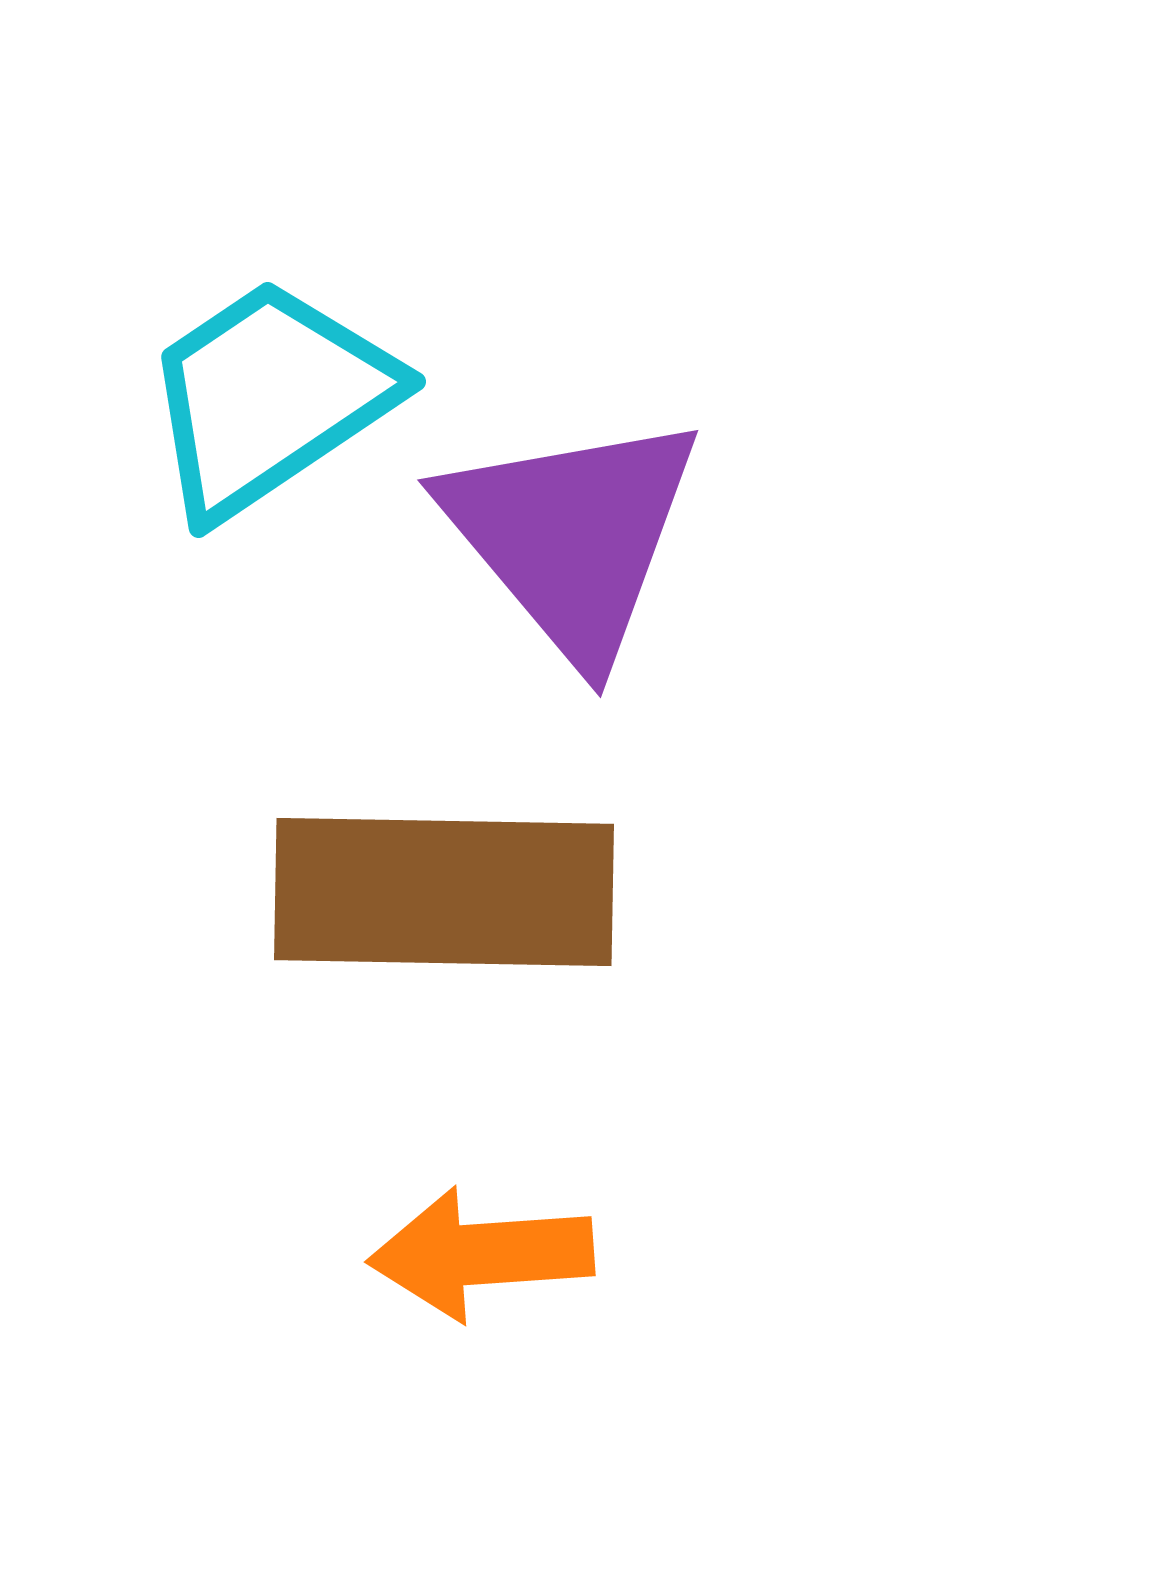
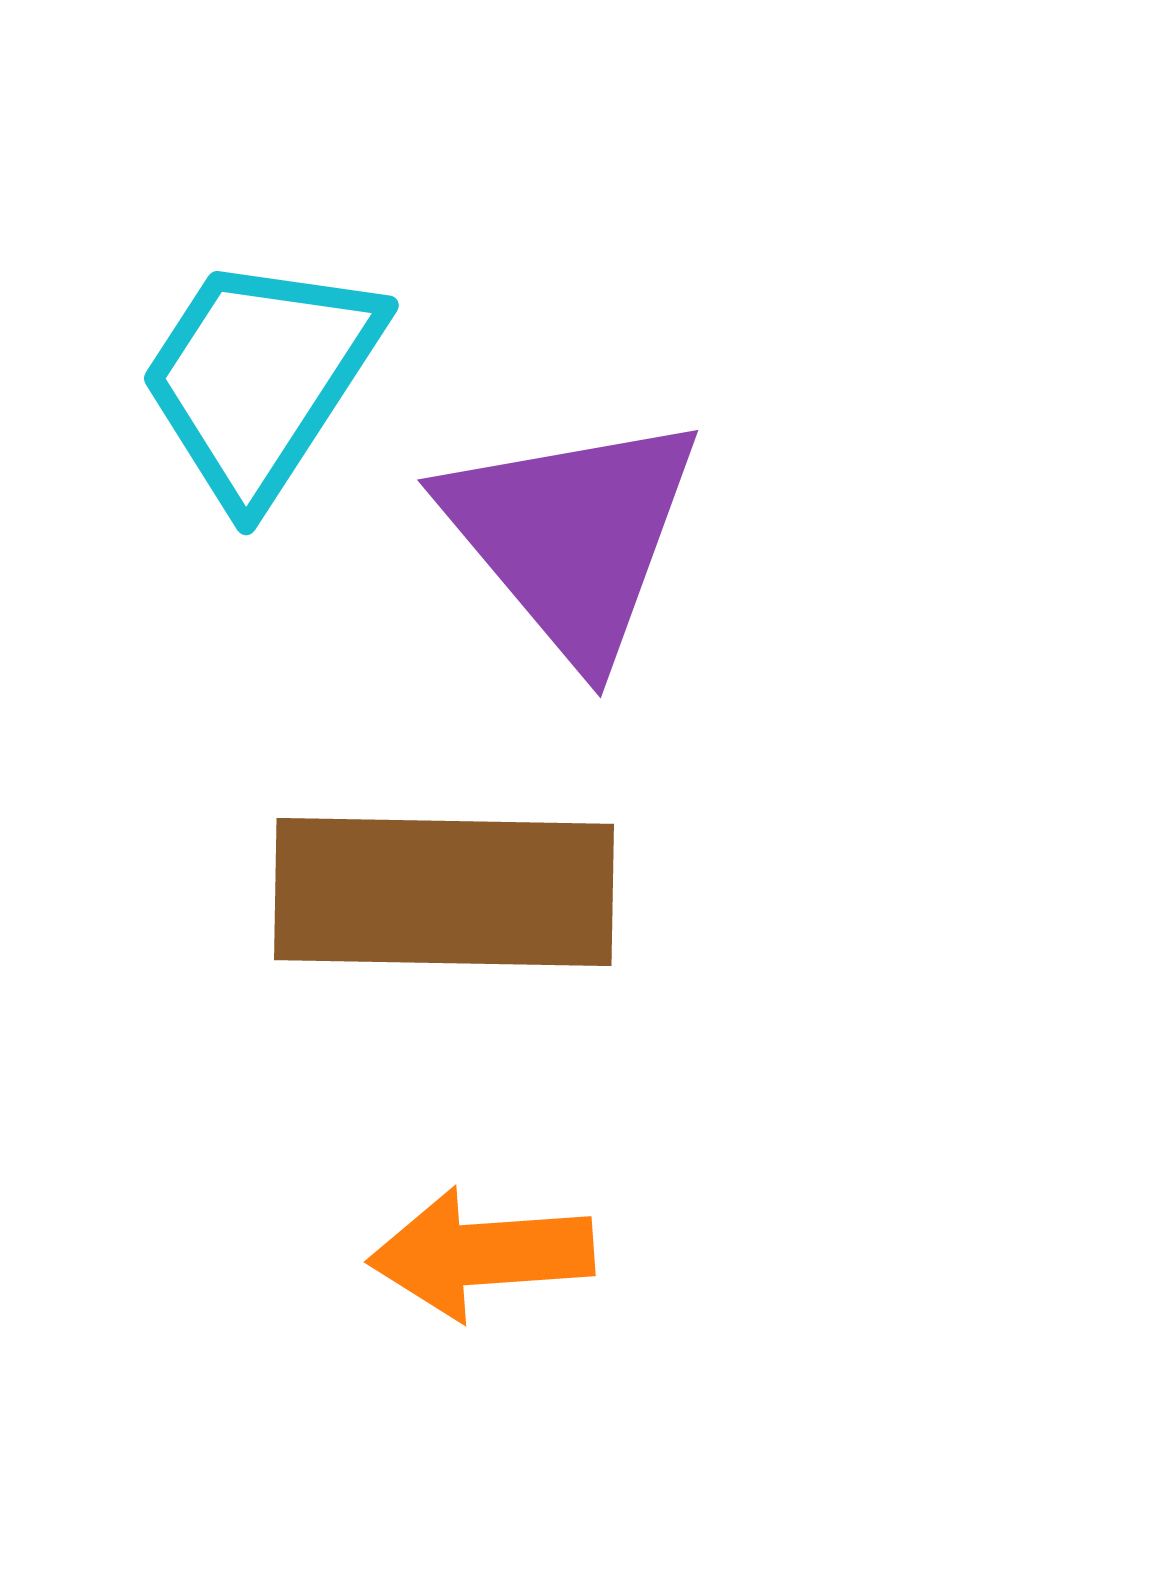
cyan trapezoid: moved 9 px left, 20 px up; rotated 23 degrees counterclockwise
